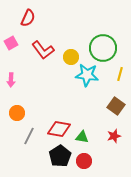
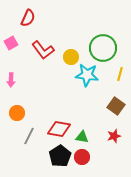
red circle: moved 2 px left, 4 px up
